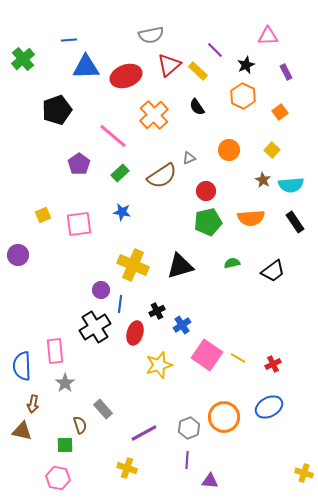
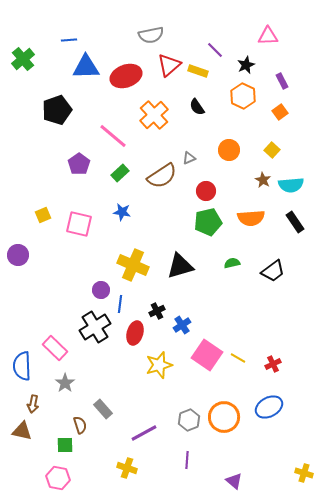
yellow rectangle at (198, 71): rotated 24 degrees counterclockwise
purple rectangle at (286, 72): moved 4 px left, 9 px down
pink square at (79, 224): rotated 20 degrees clockwise
pink rectangle at (55, 351): moved 3 px up; rotated 40 degrees counterclockwise
gray hexagon at (189, 428): moved 8 px up
purple triangle at (210, 481): moved 24 px right; rotated 36 degrees clockwise
